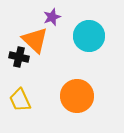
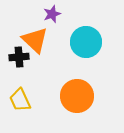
purple star: moved 3 px up
cyan circle: moved 3 px left, 6 px down
black cross: rotated 18 degrees counterclockwise
